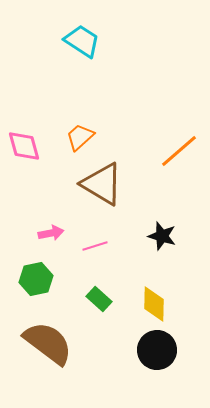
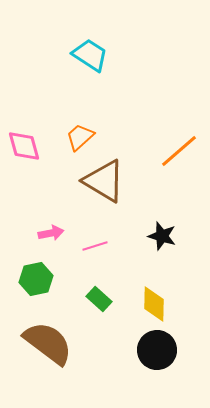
cyan trapezoid: moved 8 px right, 14 px down
brown triangle: moved 2 px right, 3 px up
